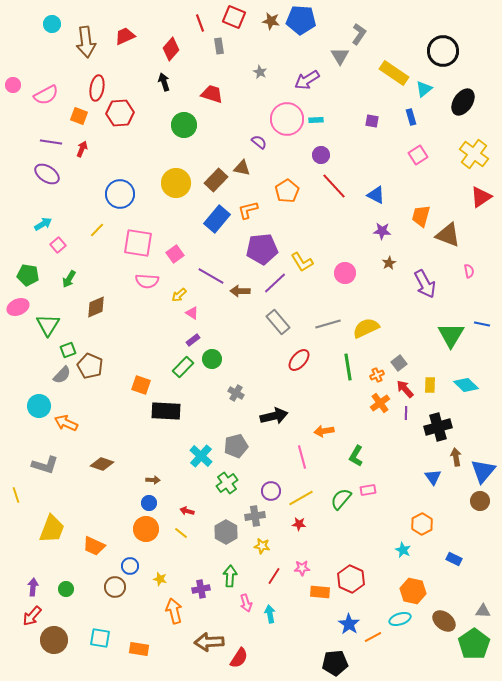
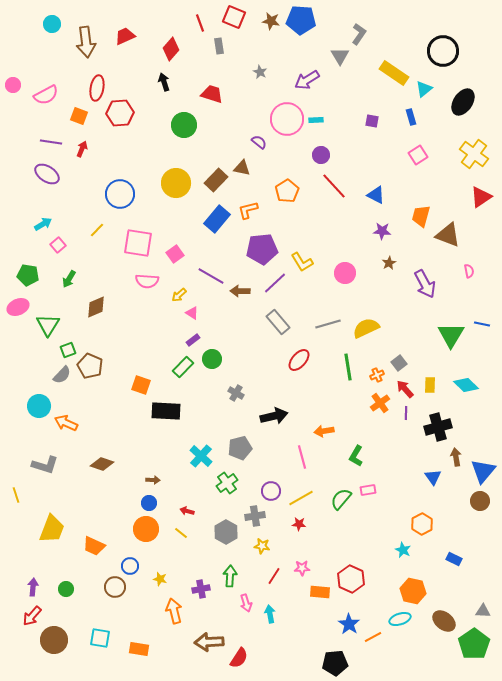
gray pentagon at (236, 446): moved 4 px right, 2 px down
